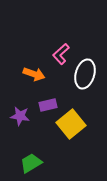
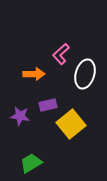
orange arrow: rotated 20 degrees counterclockwise
